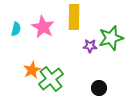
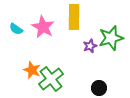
cyan semicircle: rotated 112 degrees clockwise
purple star: rotated 24 degrees counterclockwise
orange star: rotated 24 degrees counterclockwise
